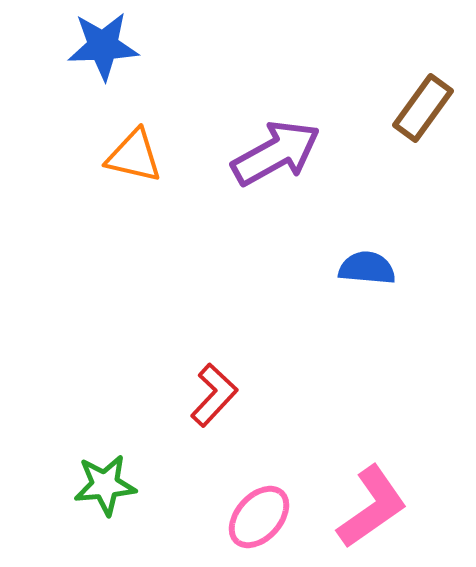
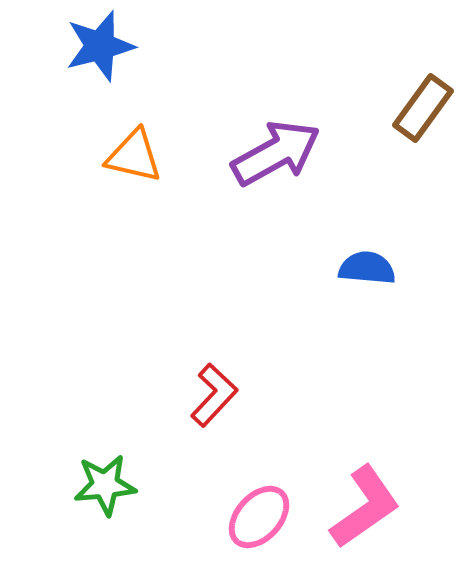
blue star: moved 3 px left; rotated 12 degrees counterclockwise
pink L-shape: moved 7 px left
